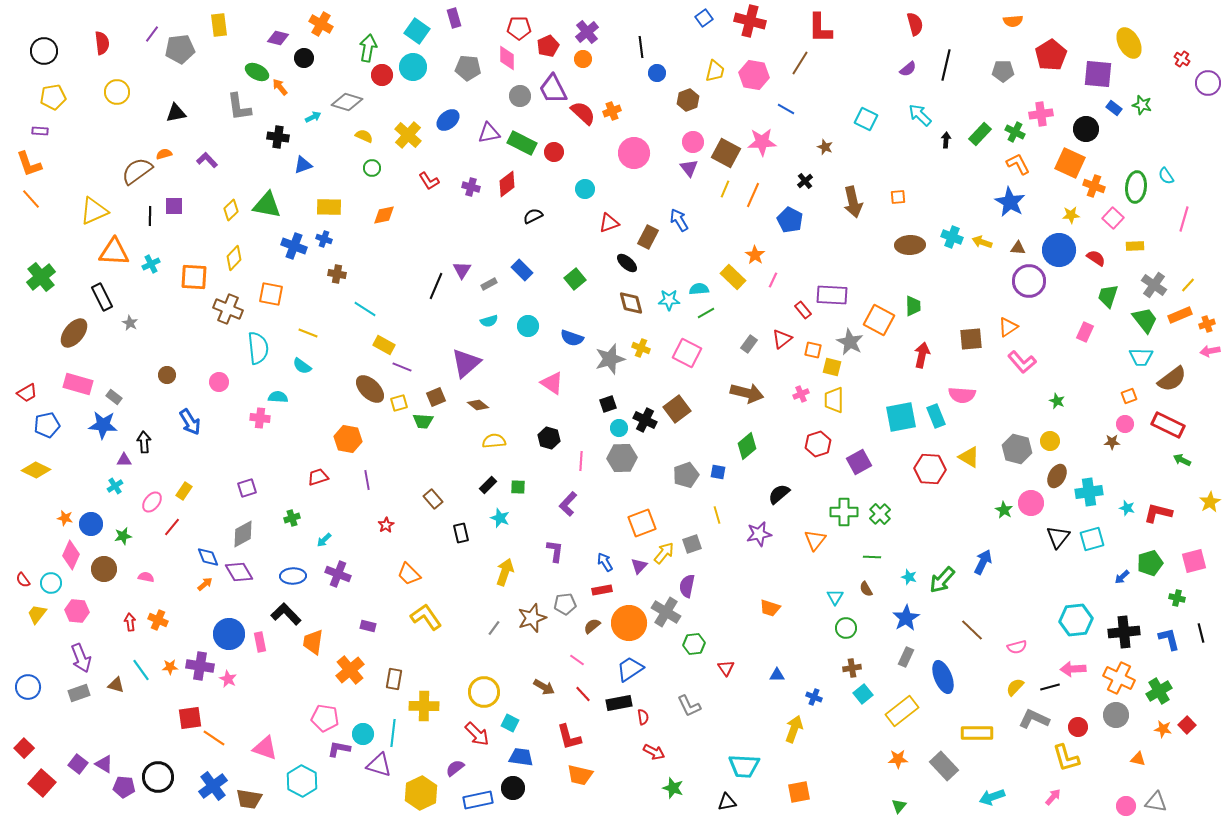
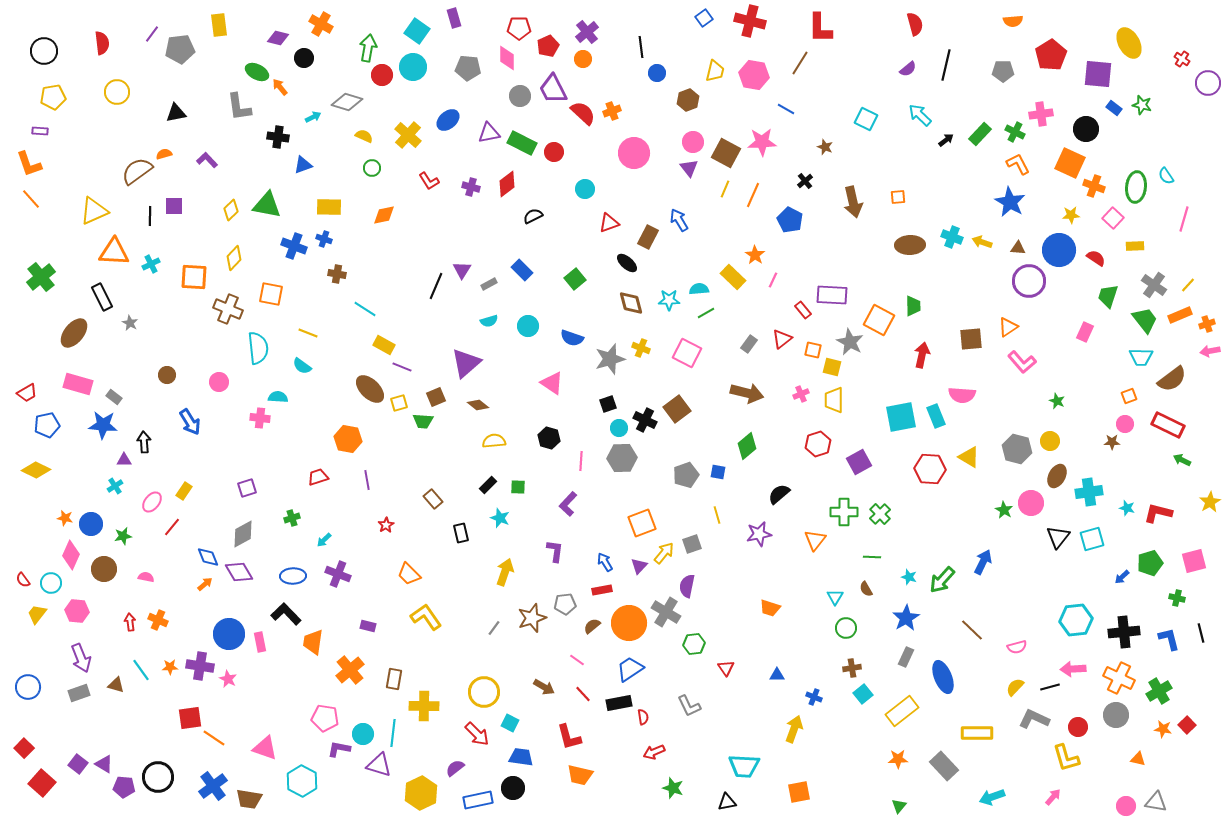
black arrow at (946, 140): rotated 49 degrees clockwise
red arrow at (654, 752): rotated 130 degrees clockwise
